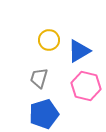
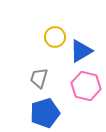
yellow circle: moved 6 px right, 3 px up
blue triangle: moved 2 px right
blue pentagon: moved 1 px right, 1 px up
